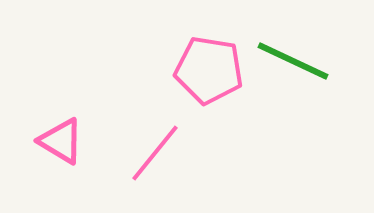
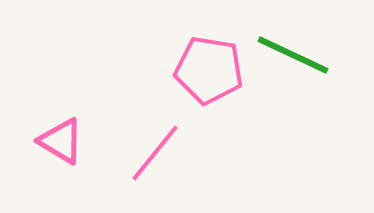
green line: moved 6 px up
